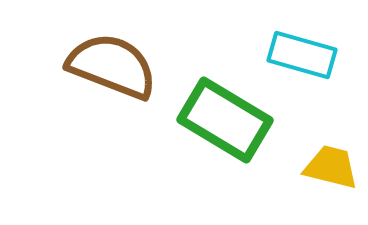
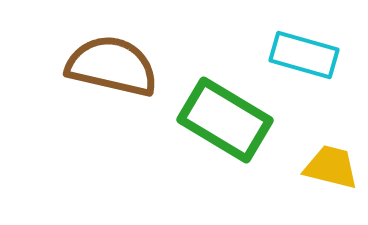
cyan rectangle: moved 2 px right
brown semicircle: rotated 8 degrees counterclockwise
